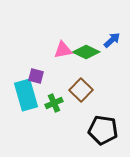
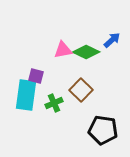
cyan rectangle: rotated 24 degrees clockwise
